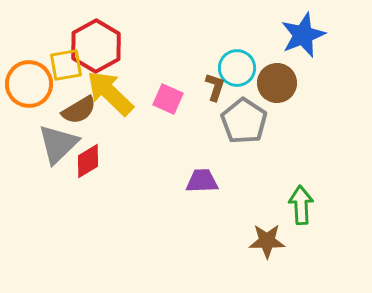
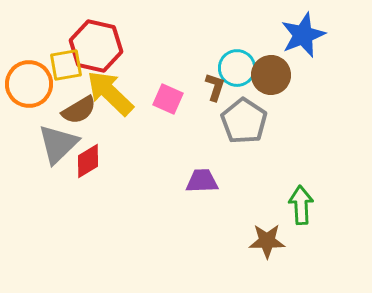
red hexagon: rotated 18 degrees counterclockwise
brown circle: moved 6 px left, 8 px up
